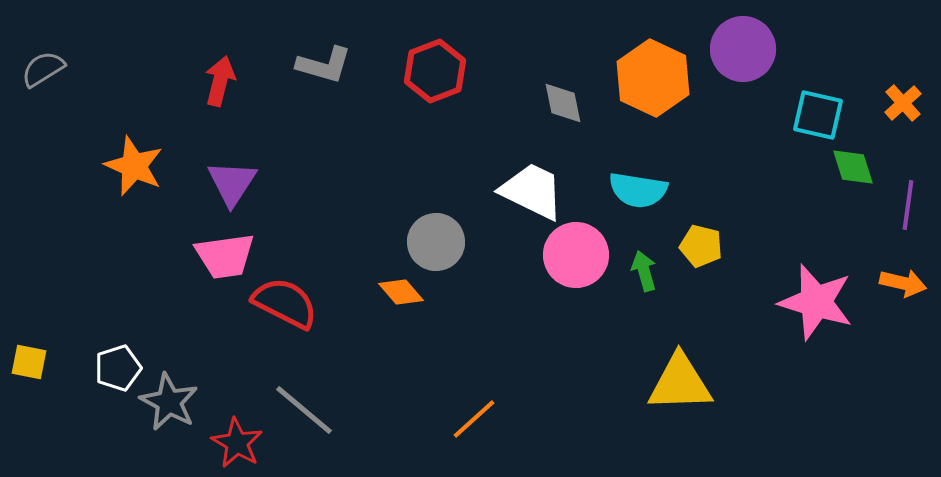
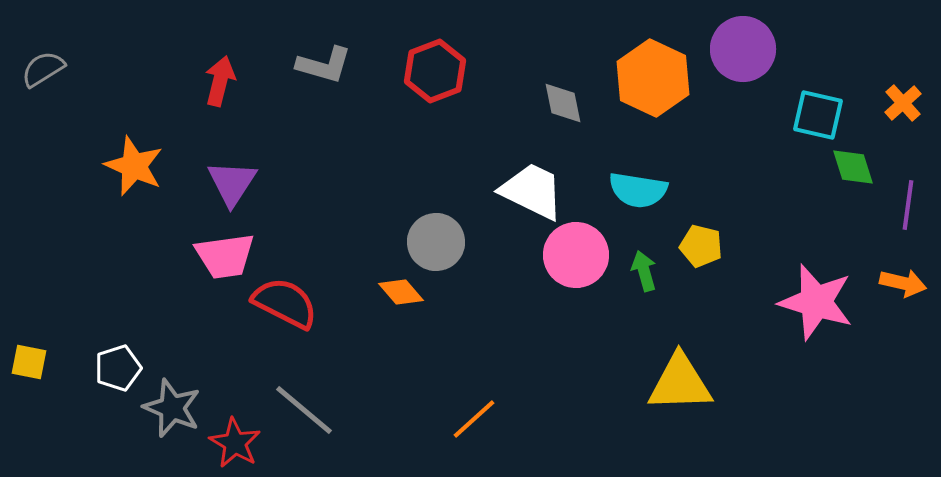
gray star: moved 3 px right, 6 px down; rotated 6 degrees counterclockwise
red star: moved 2 px left
